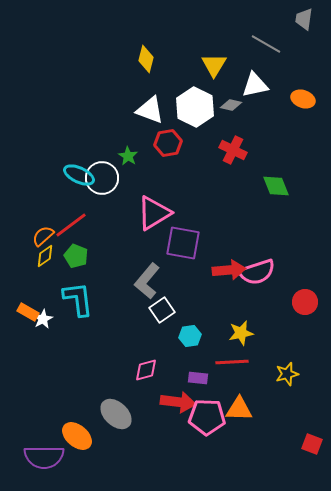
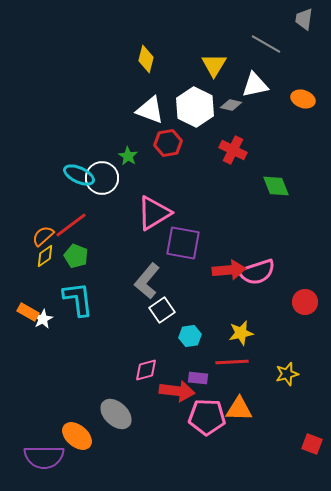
red arrow at (178, 402): moved 1 px left, 11 px up
